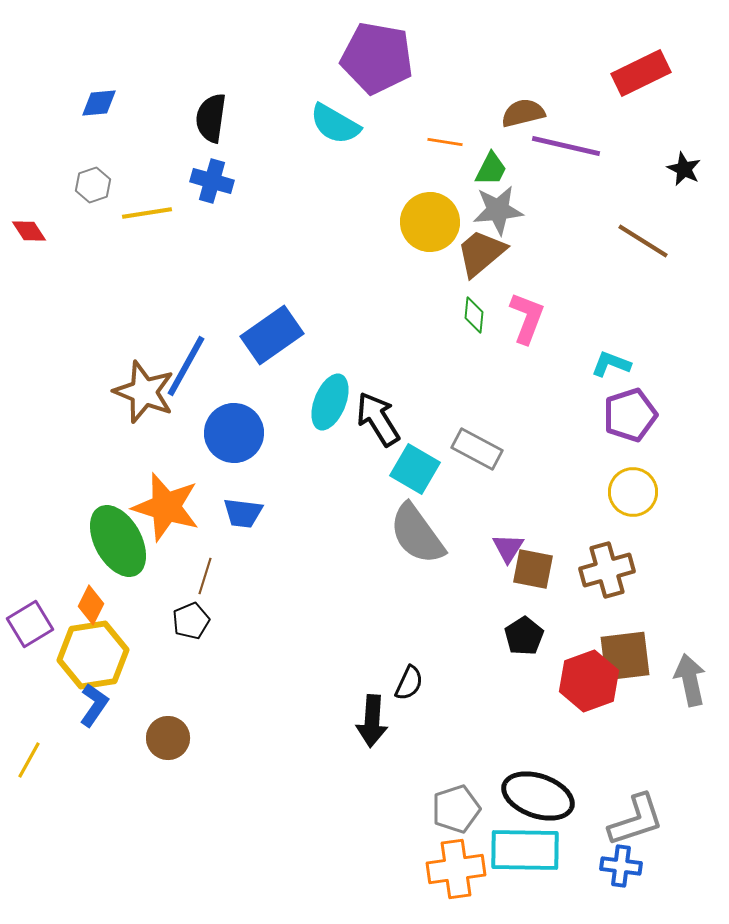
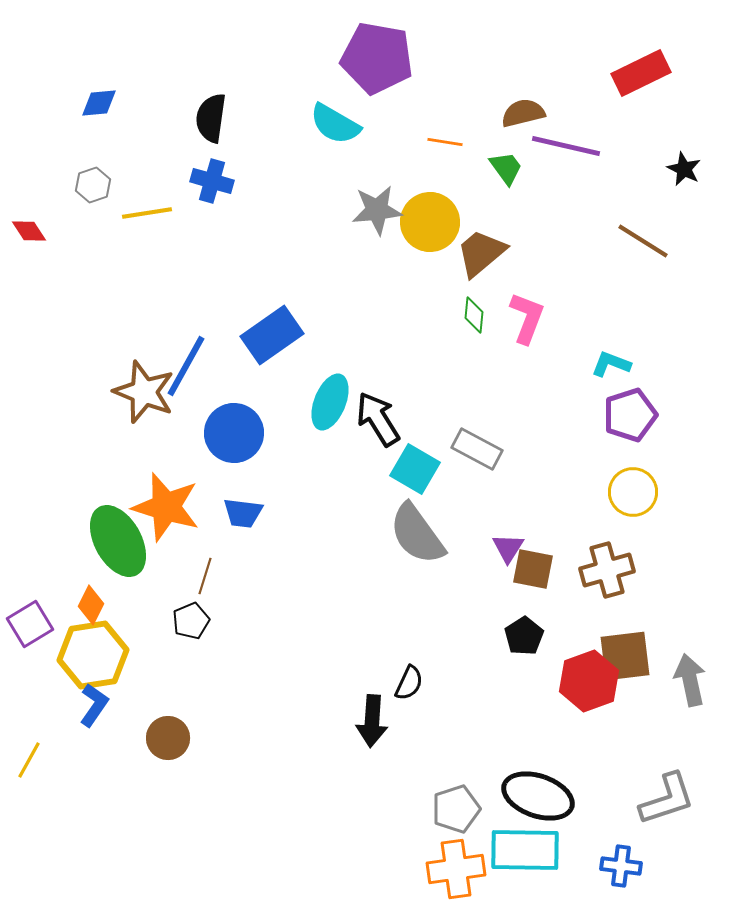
green trapezoid at (491, 169): moved 15 px right, 1 px up; rotated 63 degrees counterclockwise
gray star at (498, 210): moved 121 px left
gray L-shape at (636, 820): moved 31 px right, 21 px up
